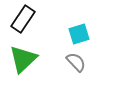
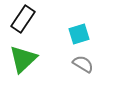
gray semicircle: moved 7 px right, 2 px down; rotated 15 degrees counterclockwise
